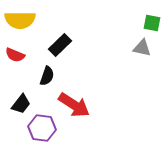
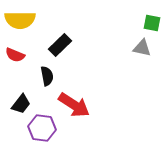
black semicircle: rotated 30 degrees counterclockwise
